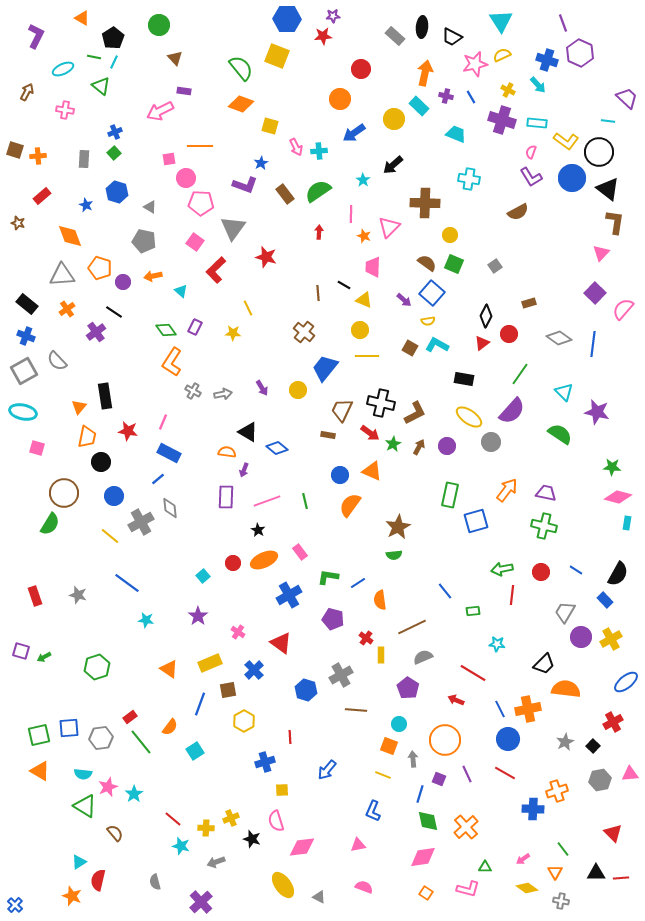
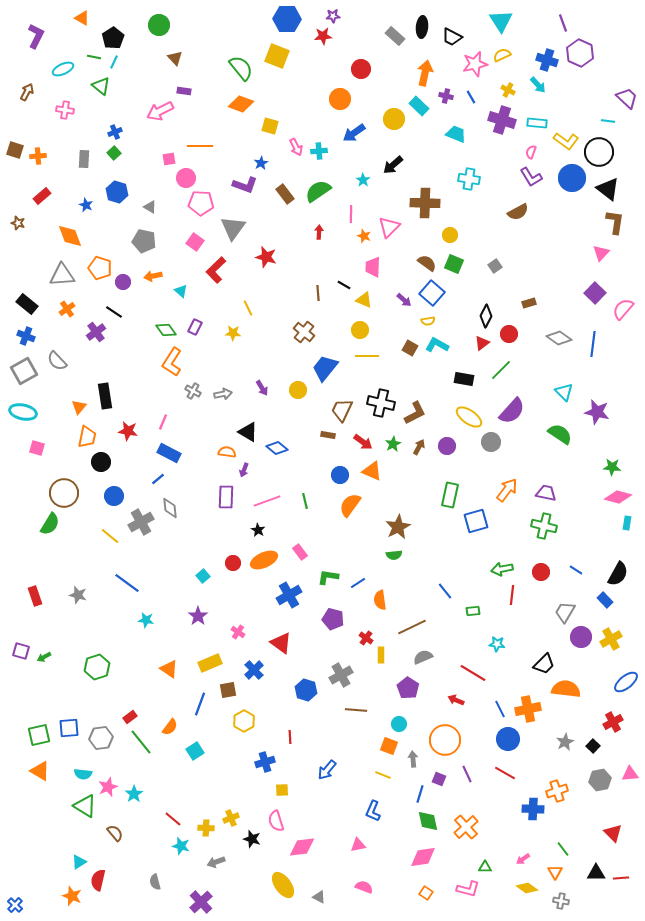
green line at (520, 374): moved 19 px left, 4 px up; rotated 10 degrees clockwise
red arrow at (370, 433): moved 7 px left, 9 px down
